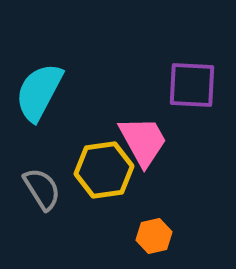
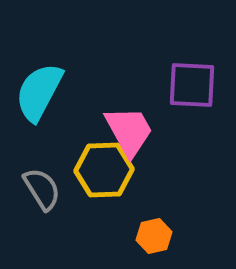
pink trapezoid: moved 14 px left, 10 px up
yellow hexagon: rotated 6 degrees clockwise
